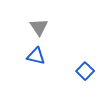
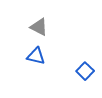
gray triangle: rotated 30 degrees counterclockwise
